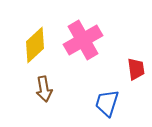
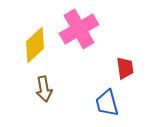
pink cross: moved 4 px left, 11 px up
red trapezoid: moved 11 px left, 1 px up
blue trapezoid: rotated 32 degrees counterclockwise
